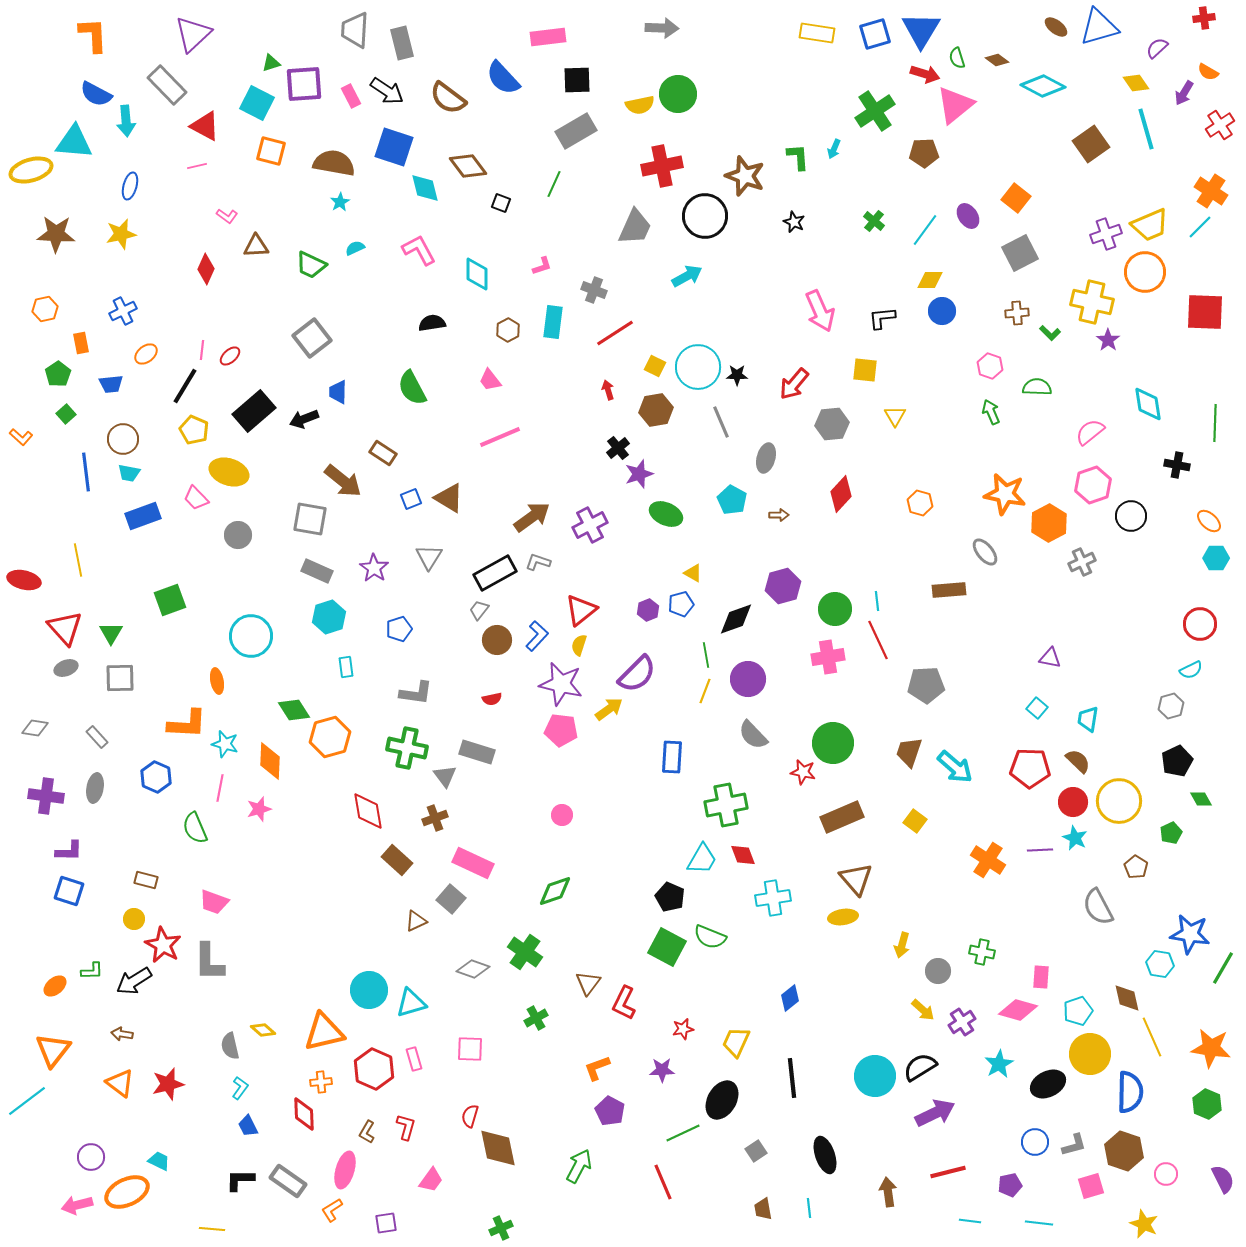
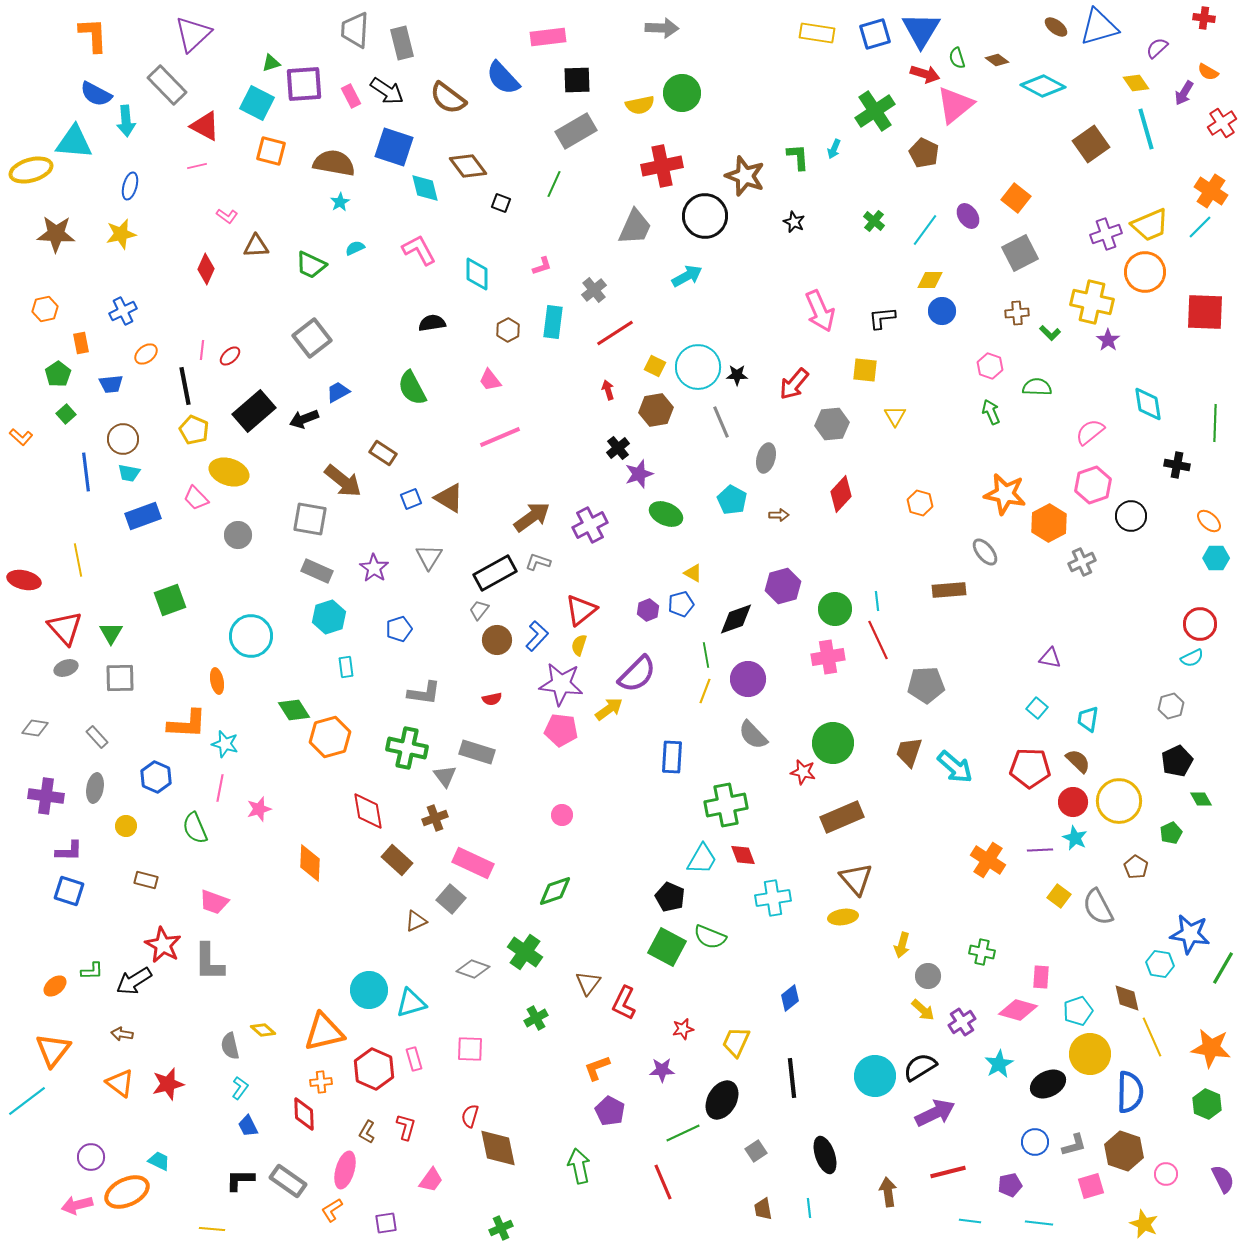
red cross at (1204, 18): rotated 15 degrees clockwise
green circle at (678, 94): moved 4 px right, 1 px up
red cross at (1220, 125): moved 2 px right, 2 px up
brown pentagon at (924, 153): rotated 28 degrees clockwise
gray cross at (594, 290): rotated 30 degrees clockwise
black line at (185, 386): rotated 42 degrees counterclockwise
blue trapezoid at (338, 392): rotated 60 degrees clockwise
cyan semicircle at (1191, 670): moved 1 px right, 12 px up
purple star at (561, 684): rotated 6 degrees counterclockwise
gray L-shape at (416, 693): moved 8 px right
orange diamond at (270, 761): moved 40 px right, 102 px down
yellow square at (915, 821): moved 144 px right, 75 px down
yellow circle at (134, 919): moved 8 px left, 93 px up
gray circle at (938, 971): moved 10 px left, 5 px down
green arrow at (579, 1166): rotated 40 degrees counterclockwise
